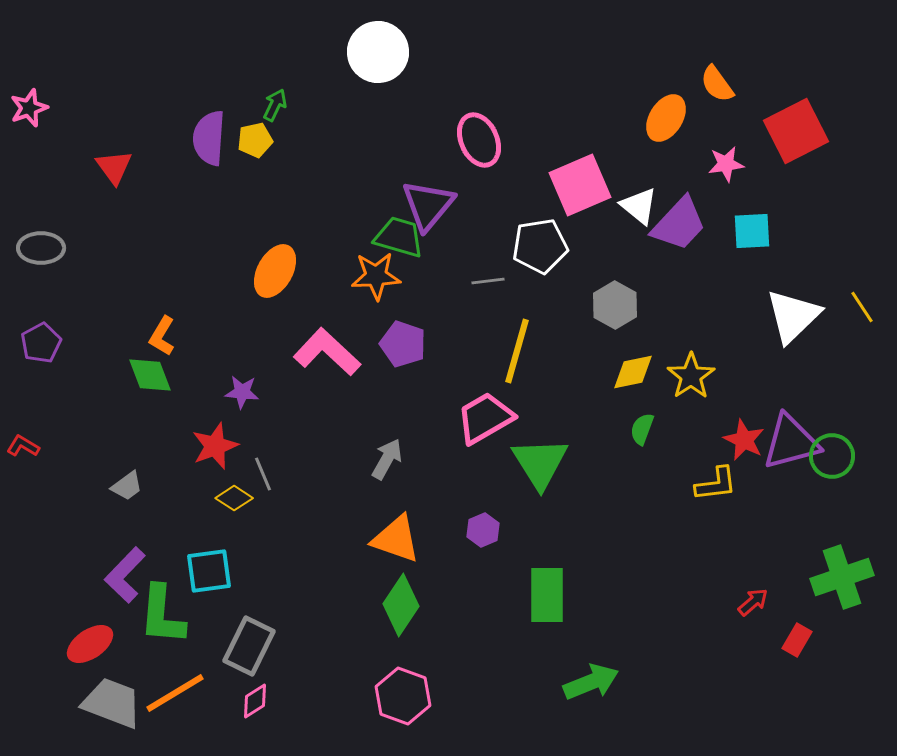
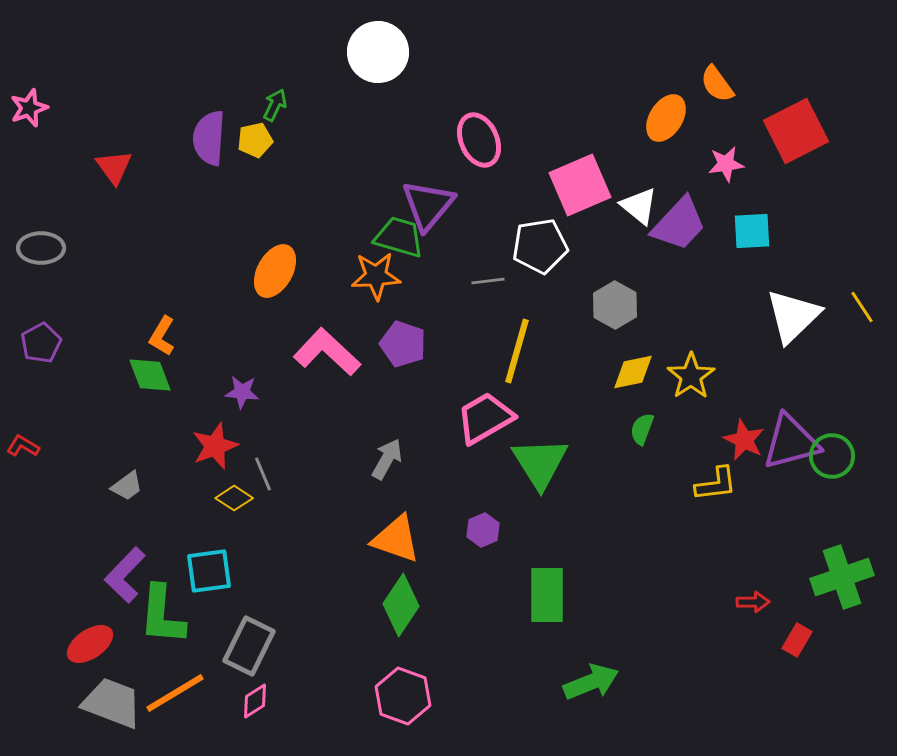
red arrow at (753, 602): rotated 40 degrees clockwise
